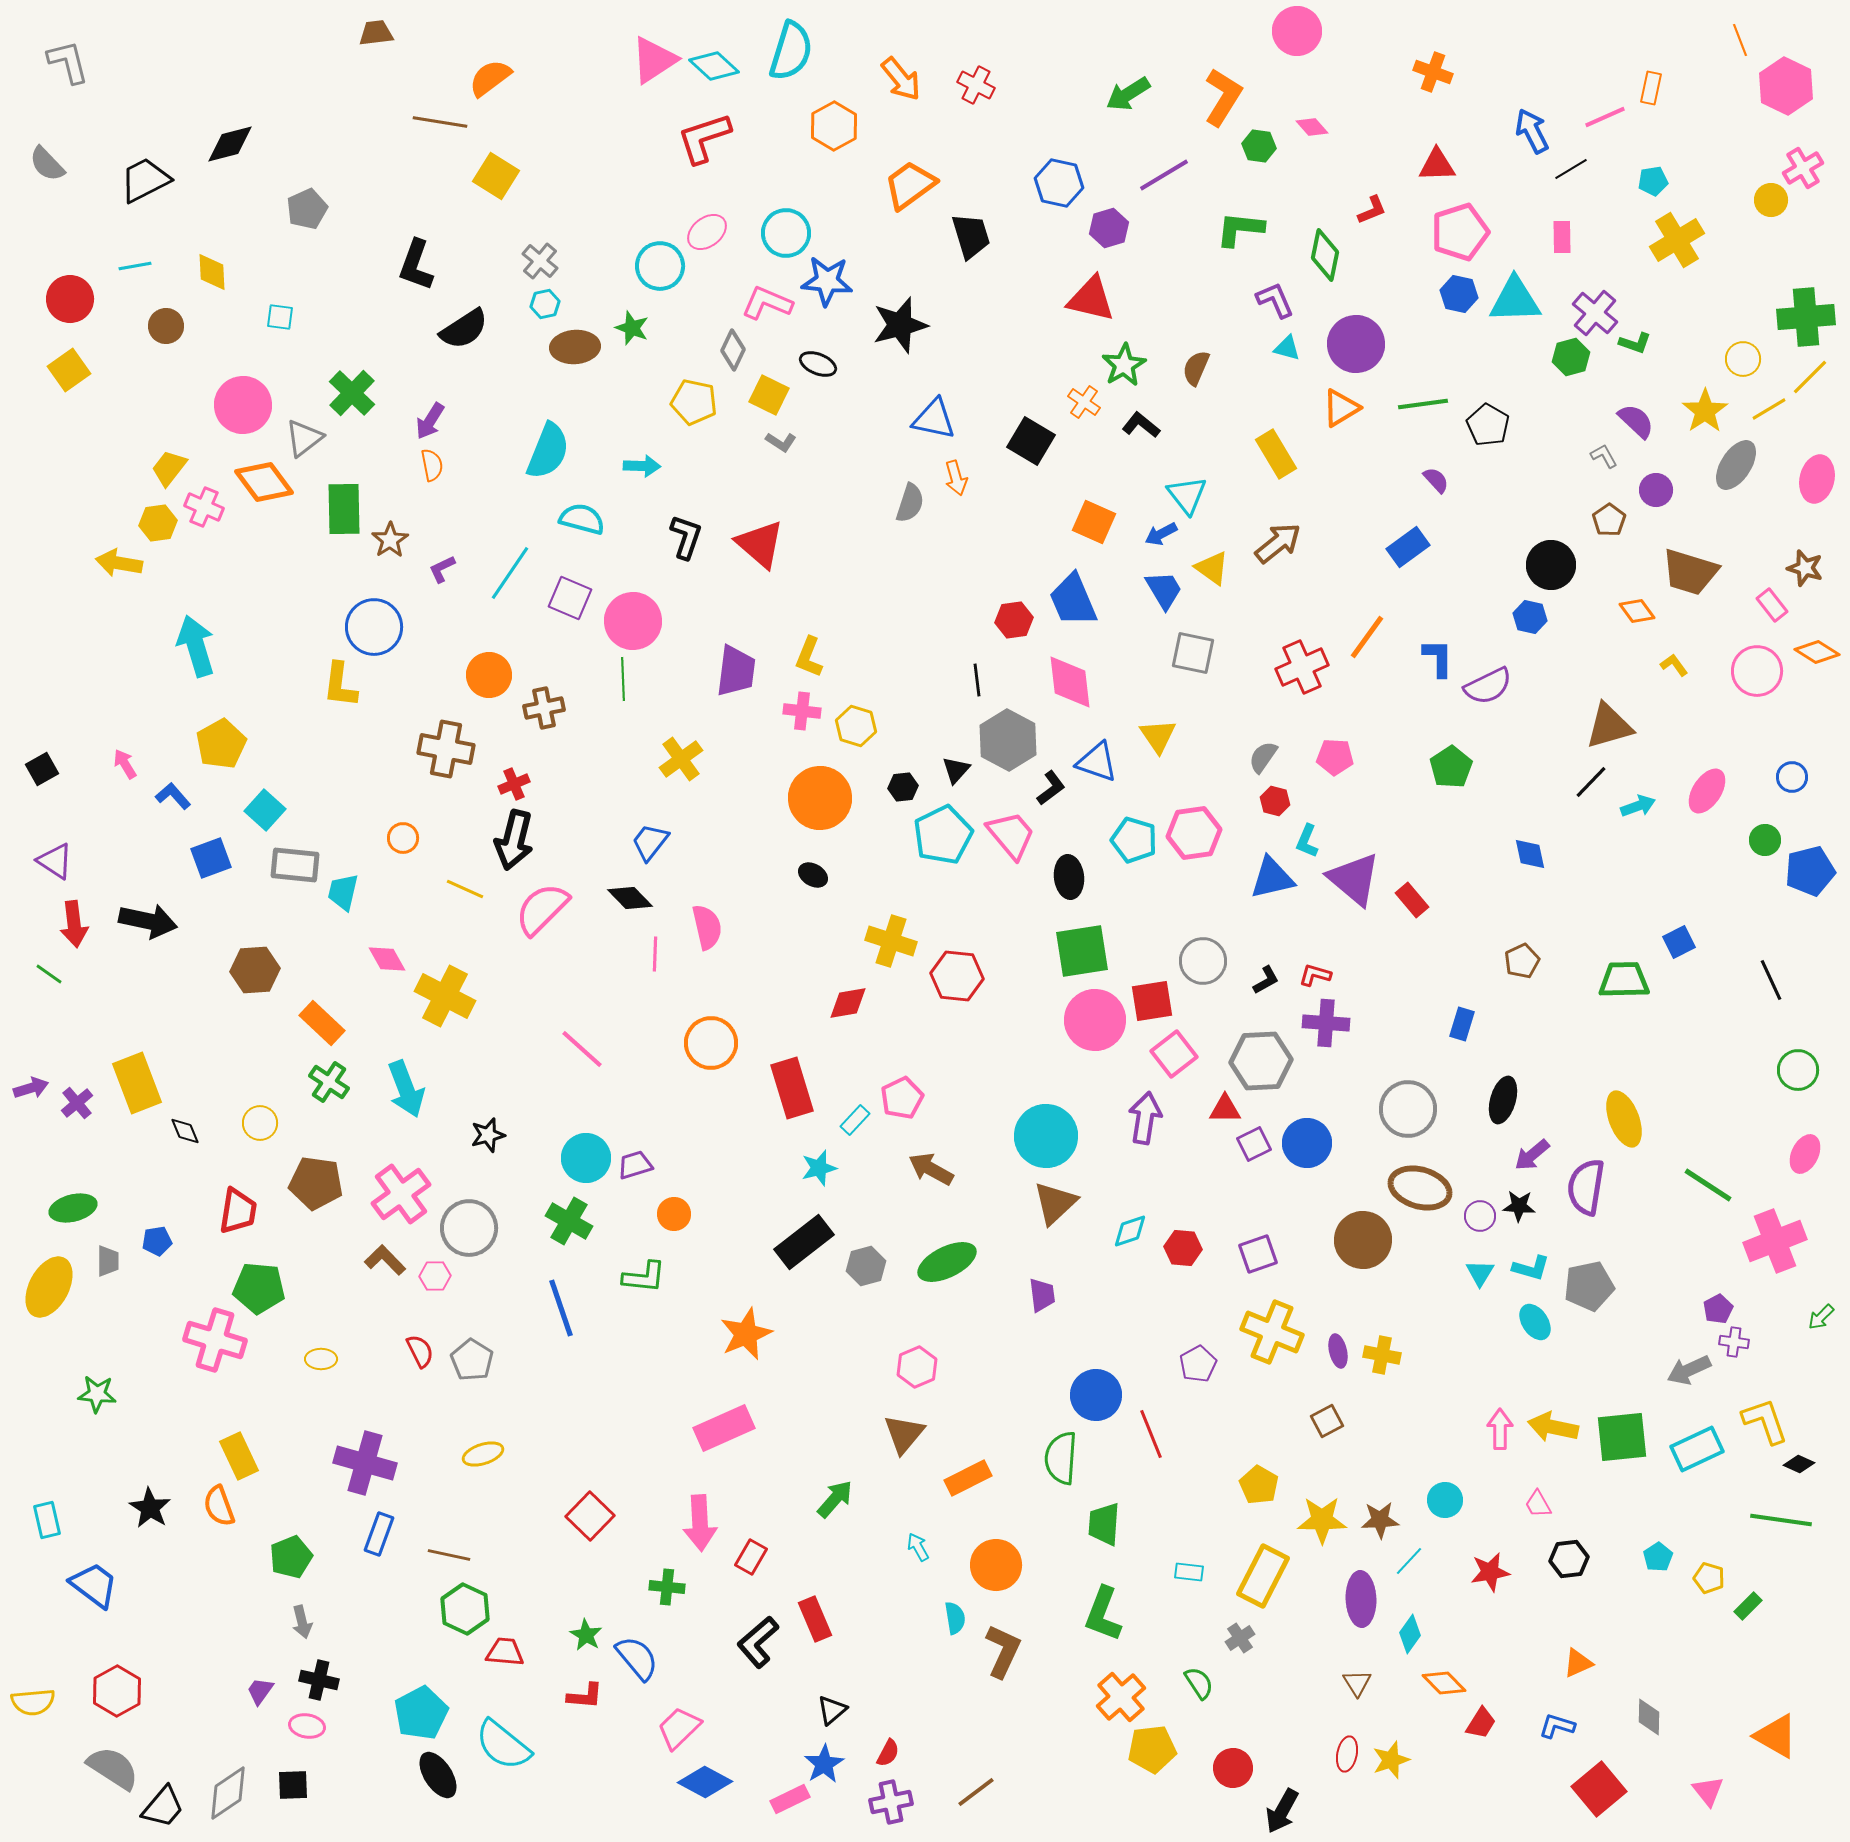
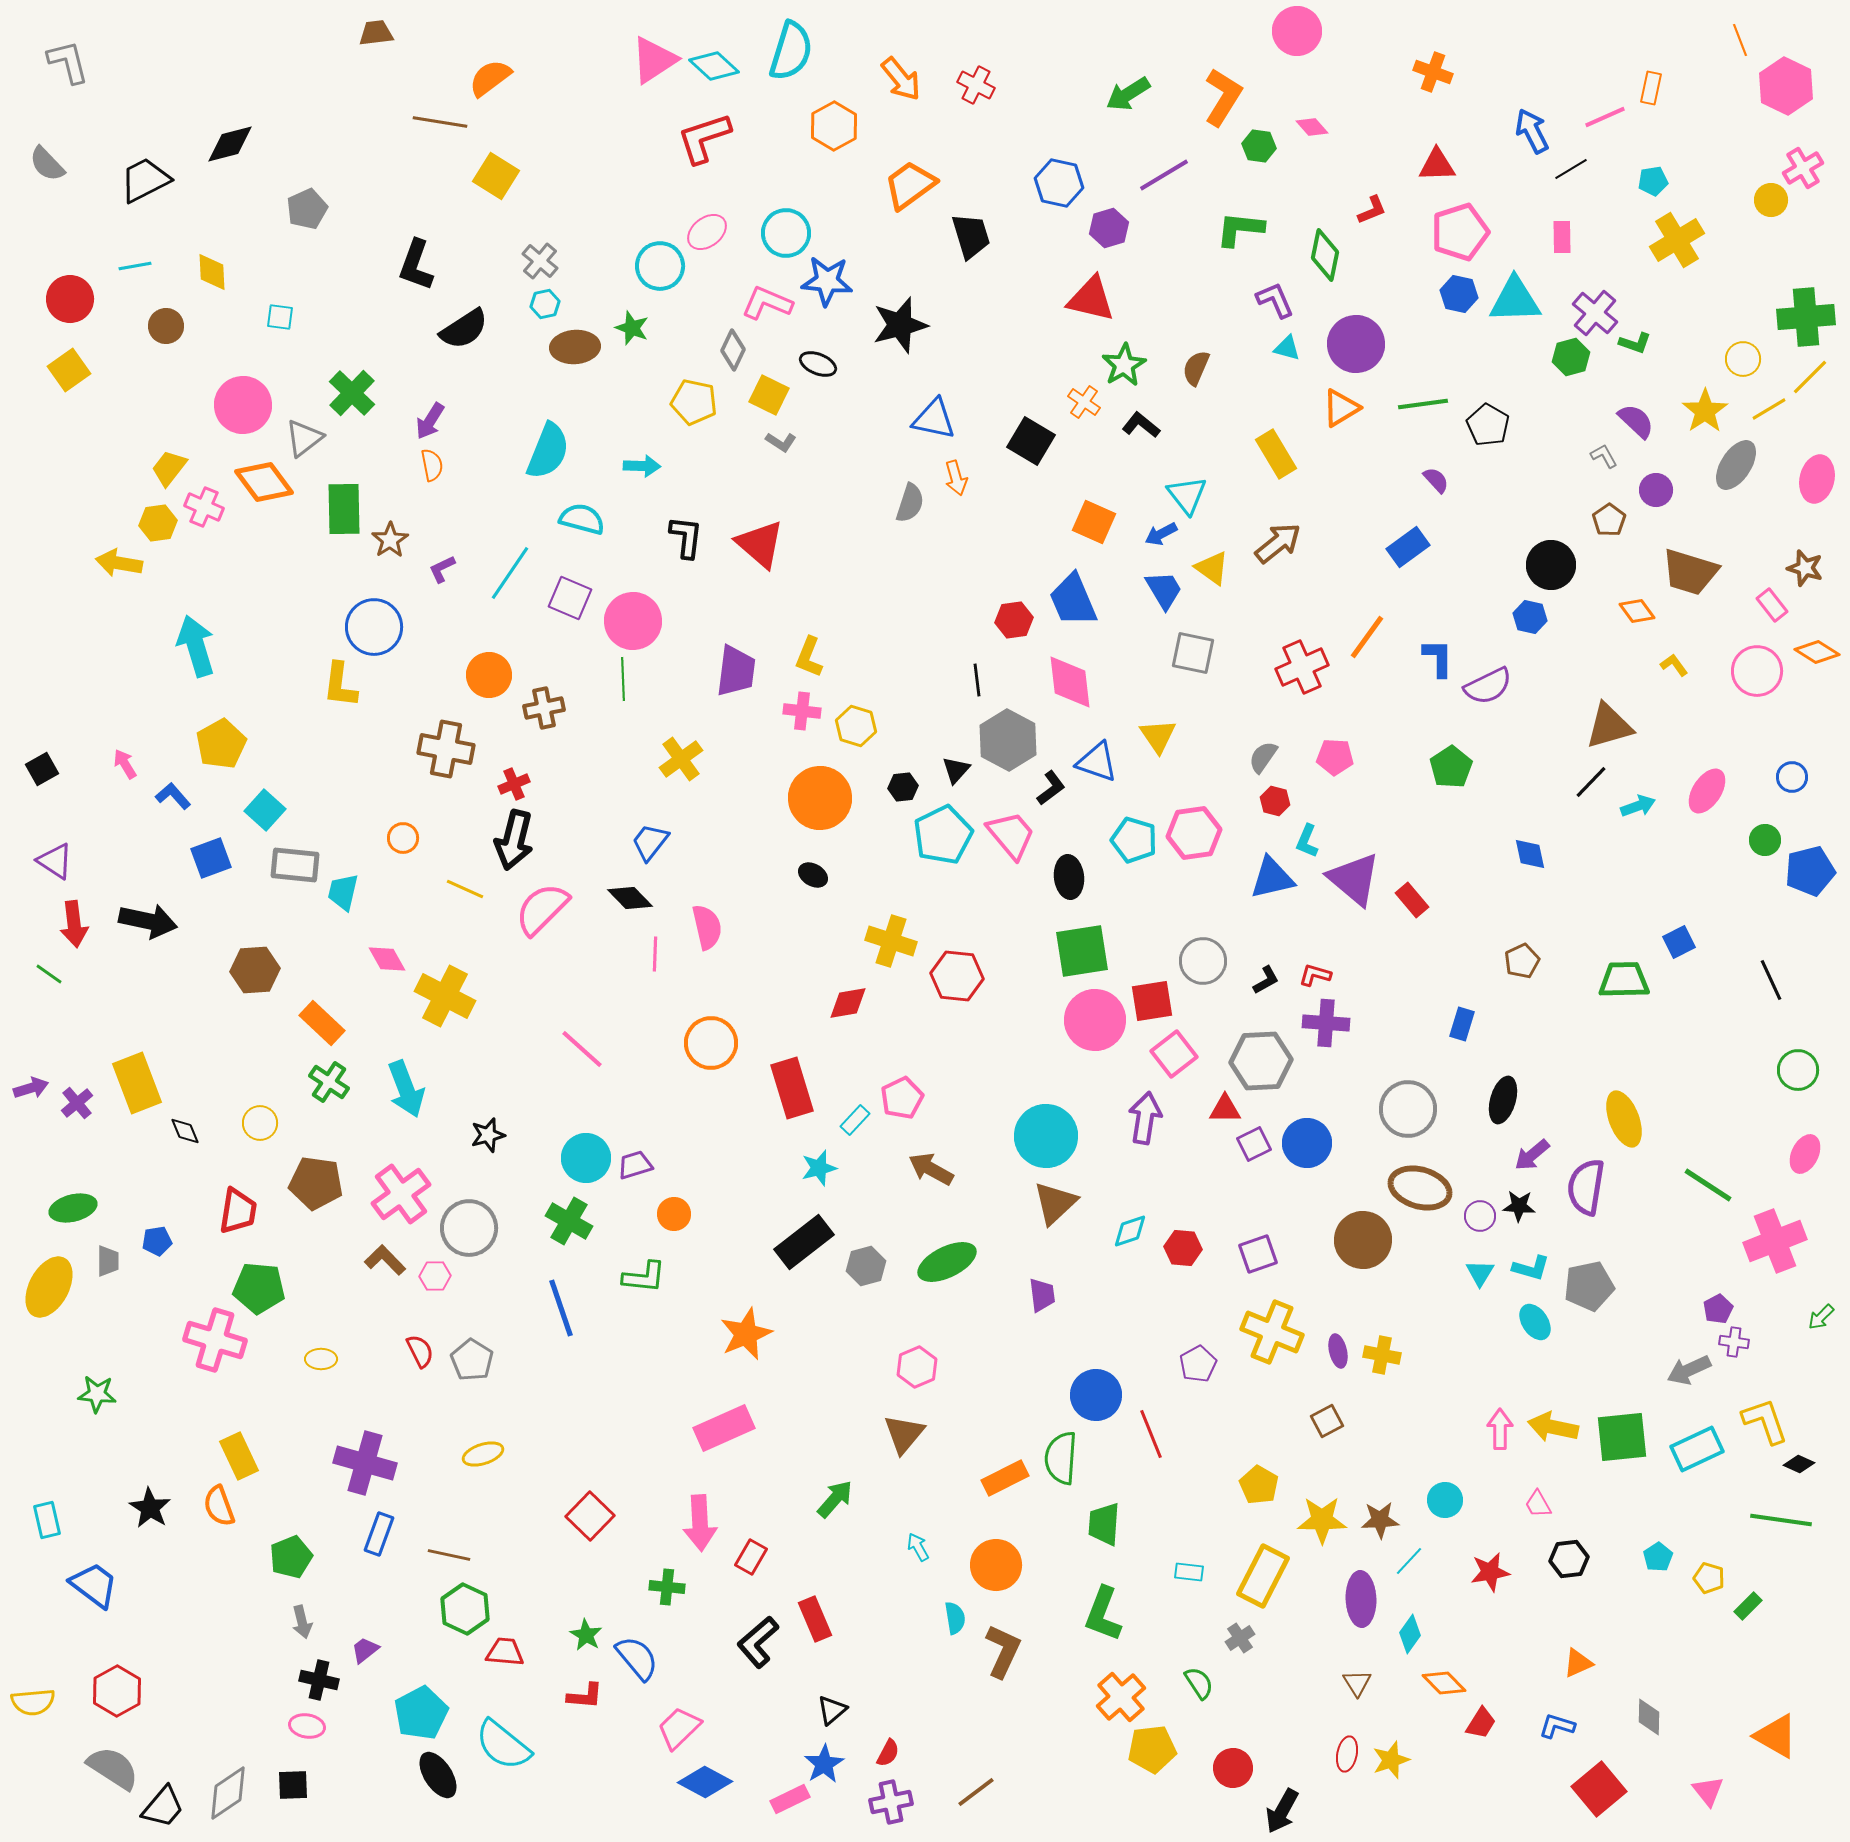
black L-shape at (686, 537): rotated 12 degrees counterclockwise
orange rectangle at (968, 1478): moved 37 px right
purple trapezoid at (260, 1691): moved 105 px right, 41 px up; rotated 16 degrees clockwise
